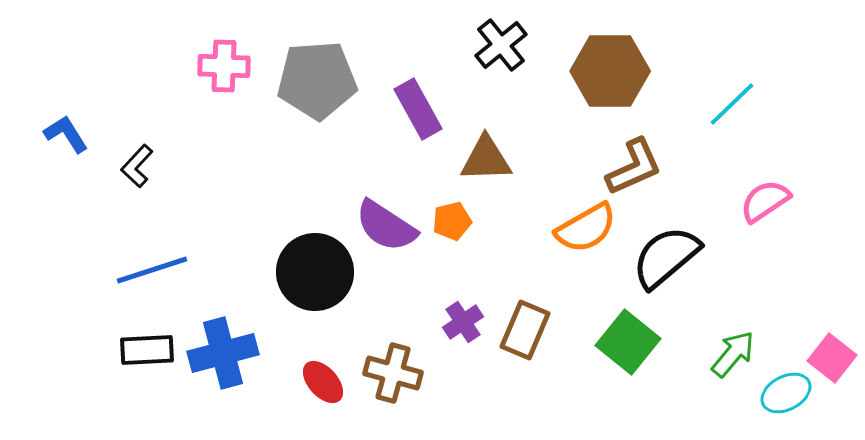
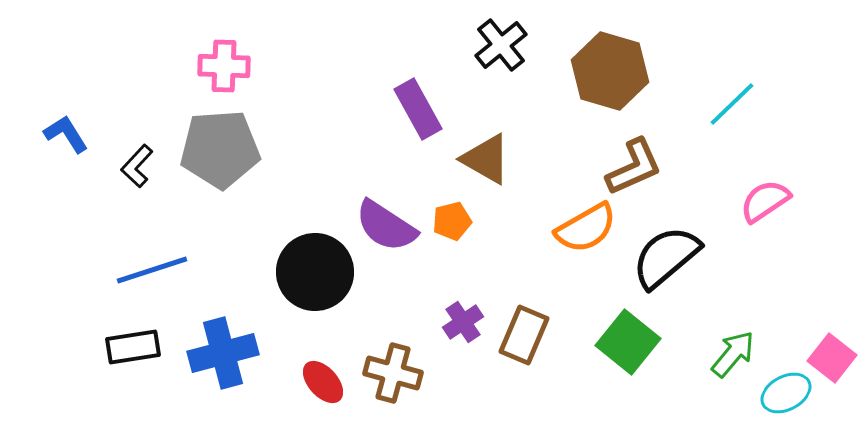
brown hexagon: rotated 16 degrees clockwise
gray pentagon: moved 97 px left, 69 px down
brown triangle: rotated 32 degrees clockwise
brown rectangle: moved 1 px left, 5 px down
black rectangle: moved 14 px left, 3 px up; rotated 6 degrees counterclockwise
